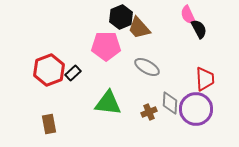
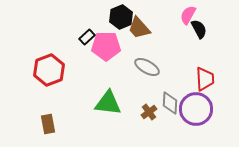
pink semicircle: rotated 54 degrees clockwise
black rectangle: moved 14 px right, 36 px up
brown cross: rotated 14 degrees counterclockwise
brown rectangle: moved 1 px left
